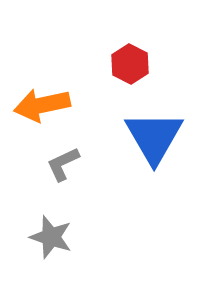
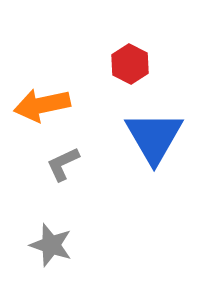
gray star: moved 8 px down
